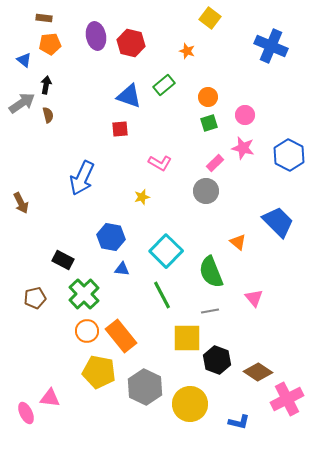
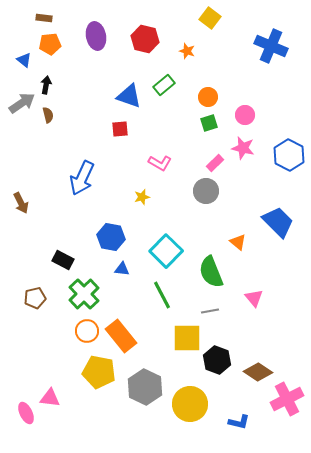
red hexagon at (131, 43): moved 14 px right, 4 px up
